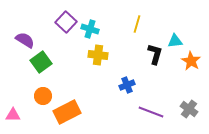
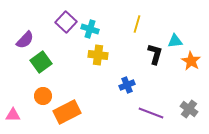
purple semicircle: rotated 102 degrees clockwise
purple line: moved 1 px down
